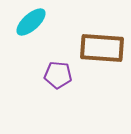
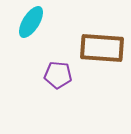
cyan ellipse: rotated 16 degrees counterclockwise
